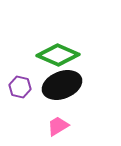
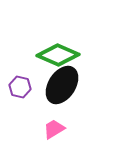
black ellipse: rotated 36 degrees counterclockwise
pink trapezoid: moved 4 px left, 3 px down
